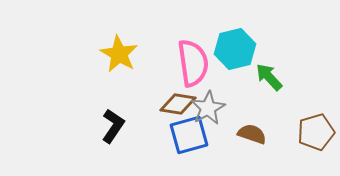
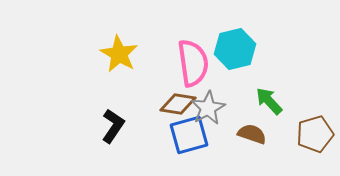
green arrow: moved 24 px down
brown pentagon: moved 1 px left, 2 px down
